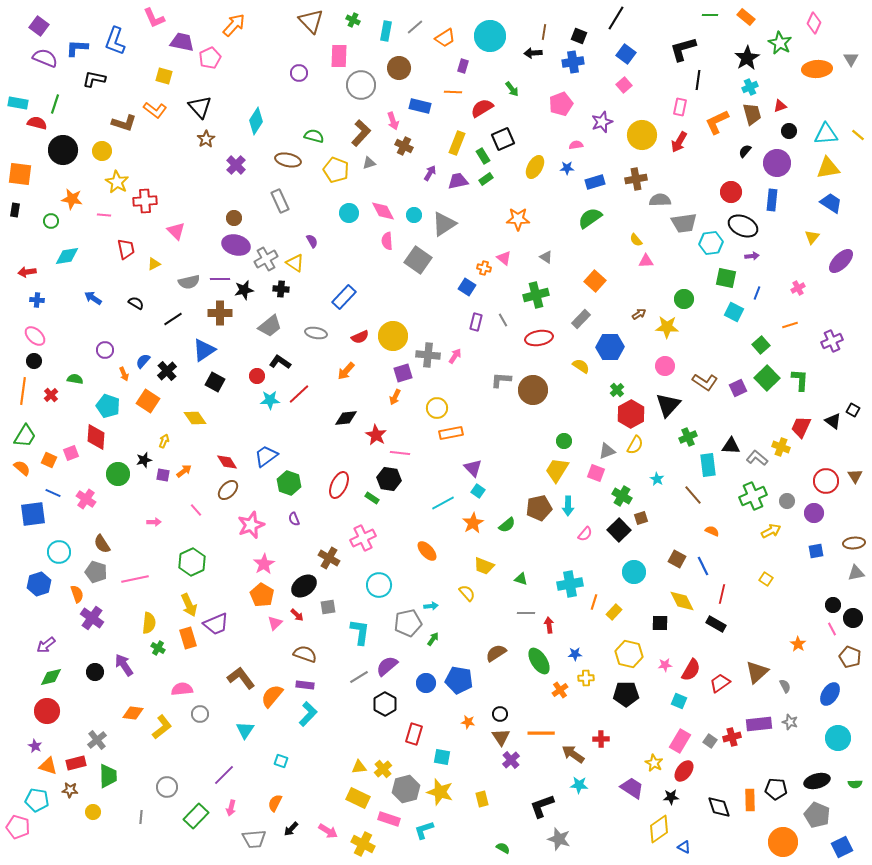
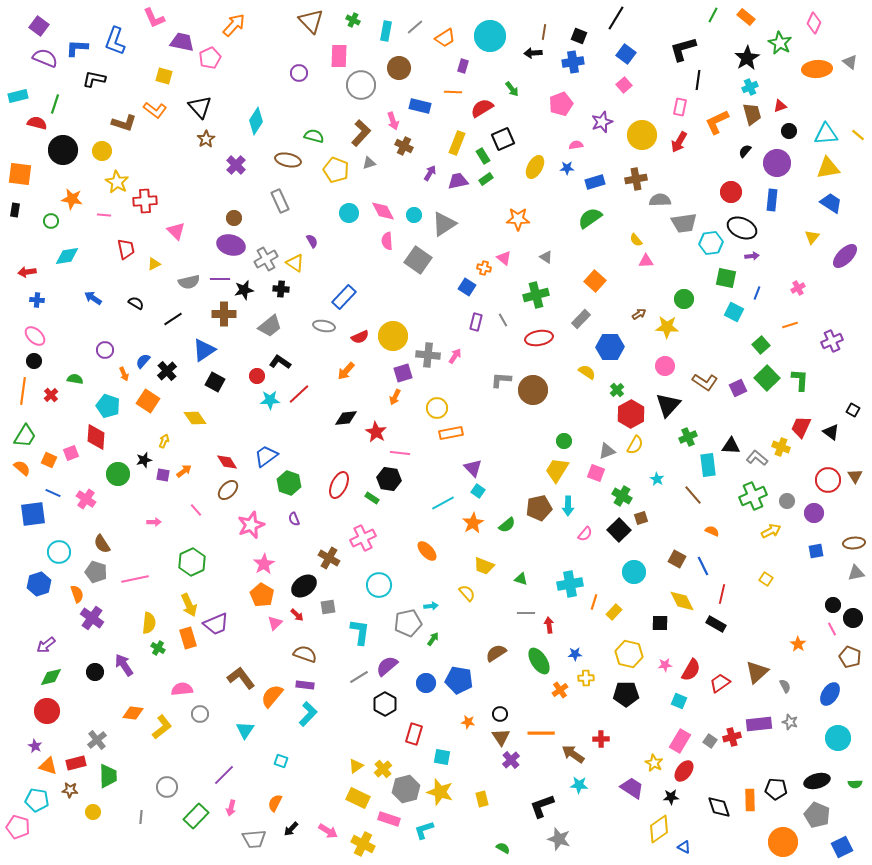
green line at (710, 15): moved 3 px right; rotated 63 degrees counterclockwise
gray triangle at (851, 59): moved 1 px left, 3 px down; rotated 21 degrees counterclockwise
cyan rectangle at (18, 103): moved 7 px up; rotated 24 degrees counterclockwise
black ellipse at (743, 226): moved 1 px left, 2 px down
purple ellipse at (236, 245): moved 5 px left
purple ellipse at (841, 261): moved 4 px right, 5 px up
brown cross at (220, 313): moved 4 px right, 1 px down
gray ellipse at (316, 333): moved 8 px right, 7 px up
yellow semicircle at (581, 366): moved 6 px right, 6 px down
black triangle at (833, 421): moved 2 px left, 11 px down
red star at (376, 435): moved 3 px up
red circle at (826, 481): moved 2 px right, 1 px up
yellow triangle at (359, 767): moved 3 px left, 1 px up; rotated 28 degrees counterclockwise
